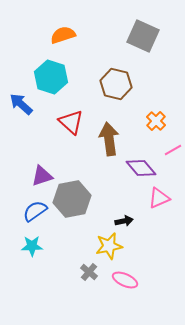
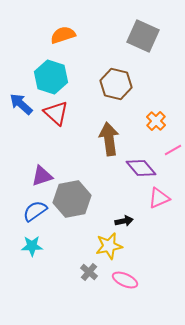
red triangle: moved 15 px left, 9 px up
